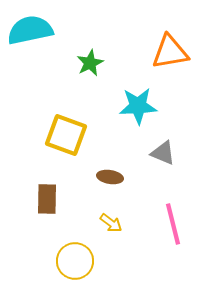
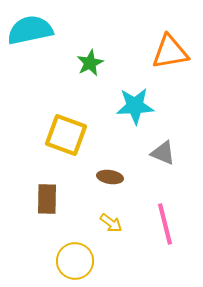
cyan star: moved 3 px left
pink line: moved 8 px left
